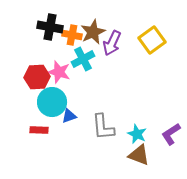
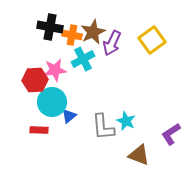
pink star: moved 4 px left, 2 px up; rotated 25 degrees counterclockwise
red hexagon: moved 2 px left, 3 px down
blue triangle: rotated 21 degrees counterclockwise
cyan star: moved 11 px left, 13 px up
